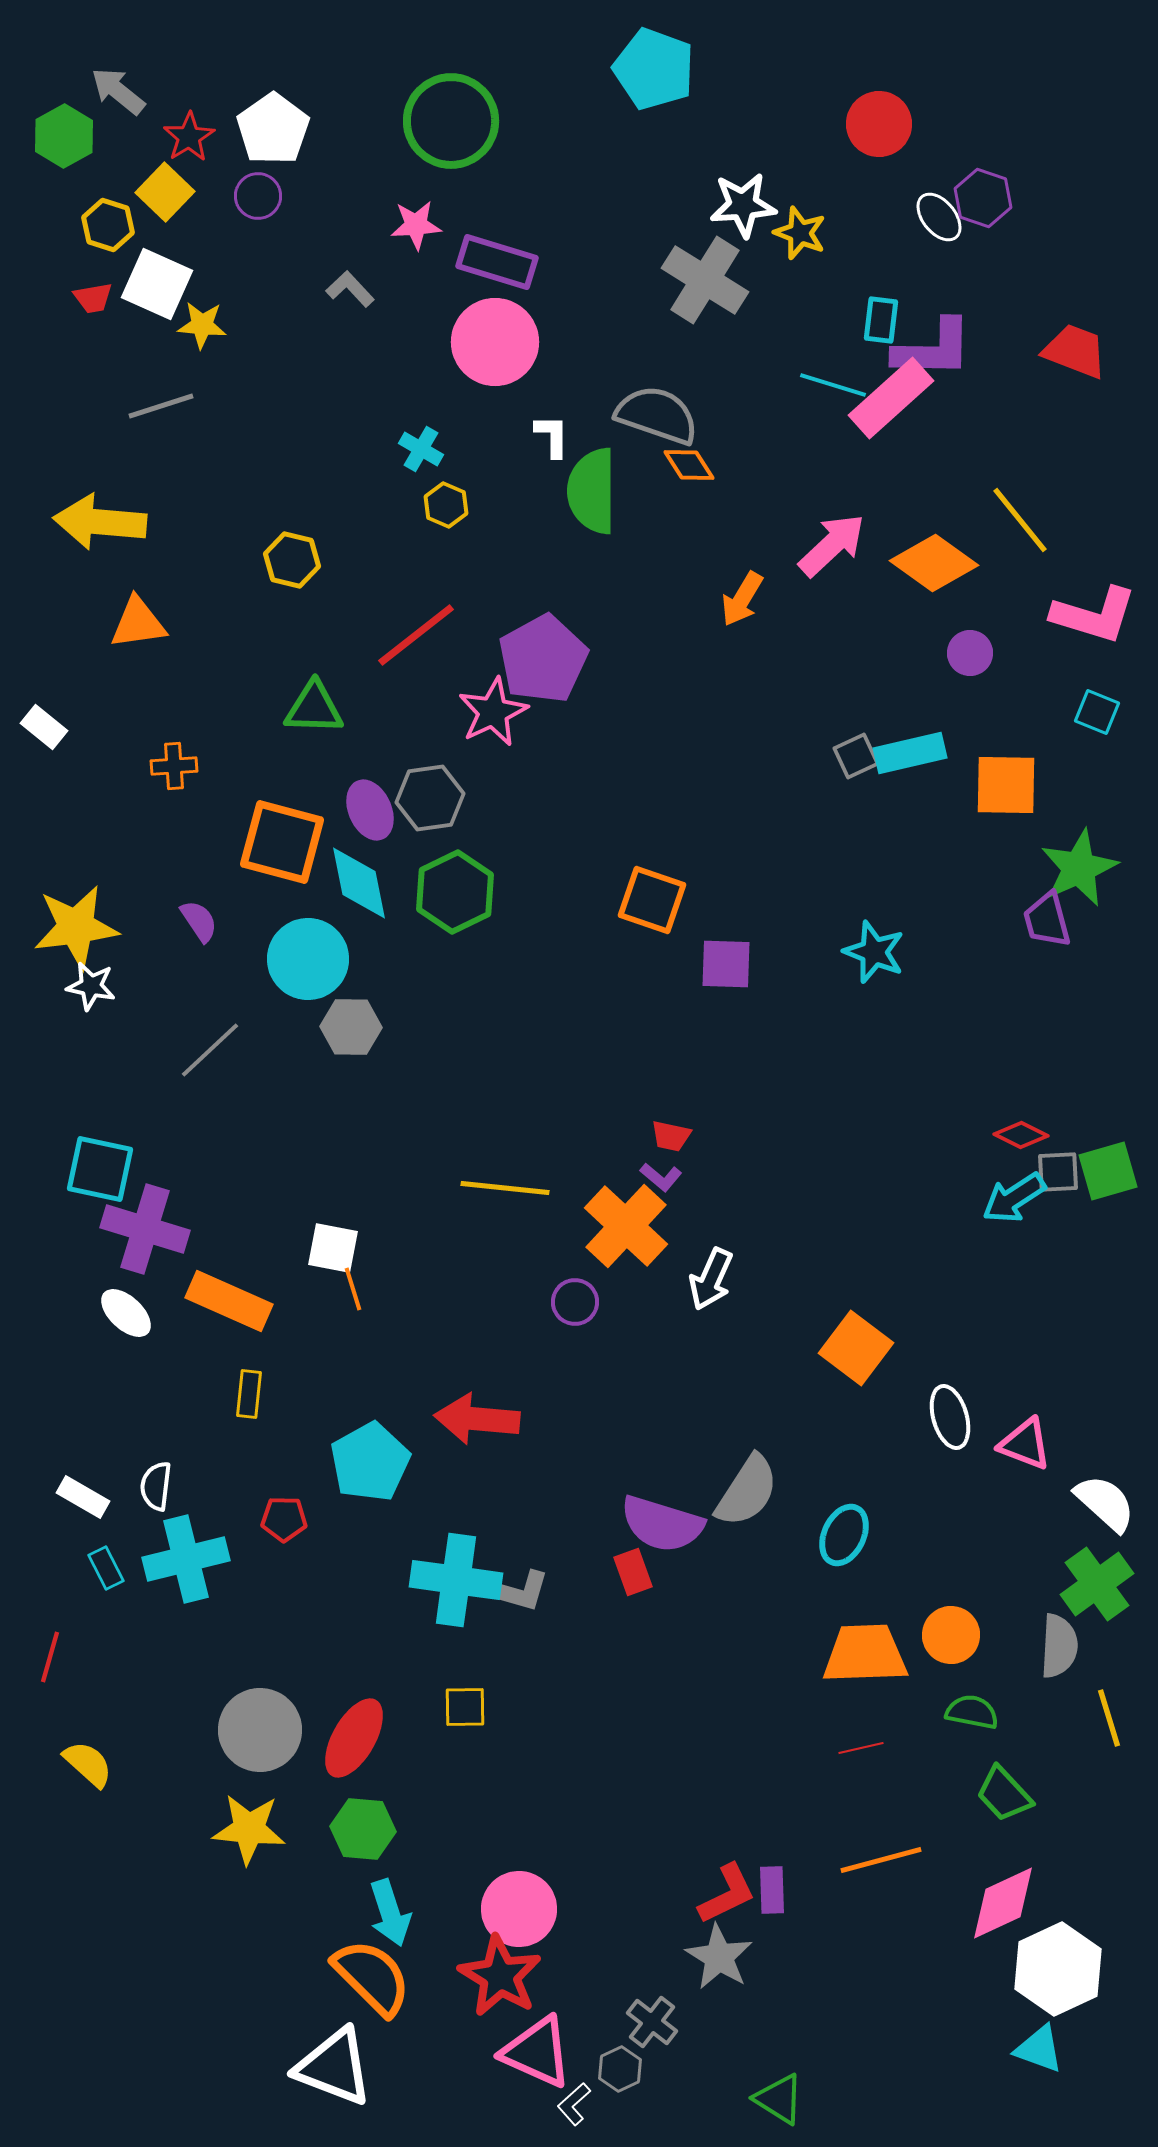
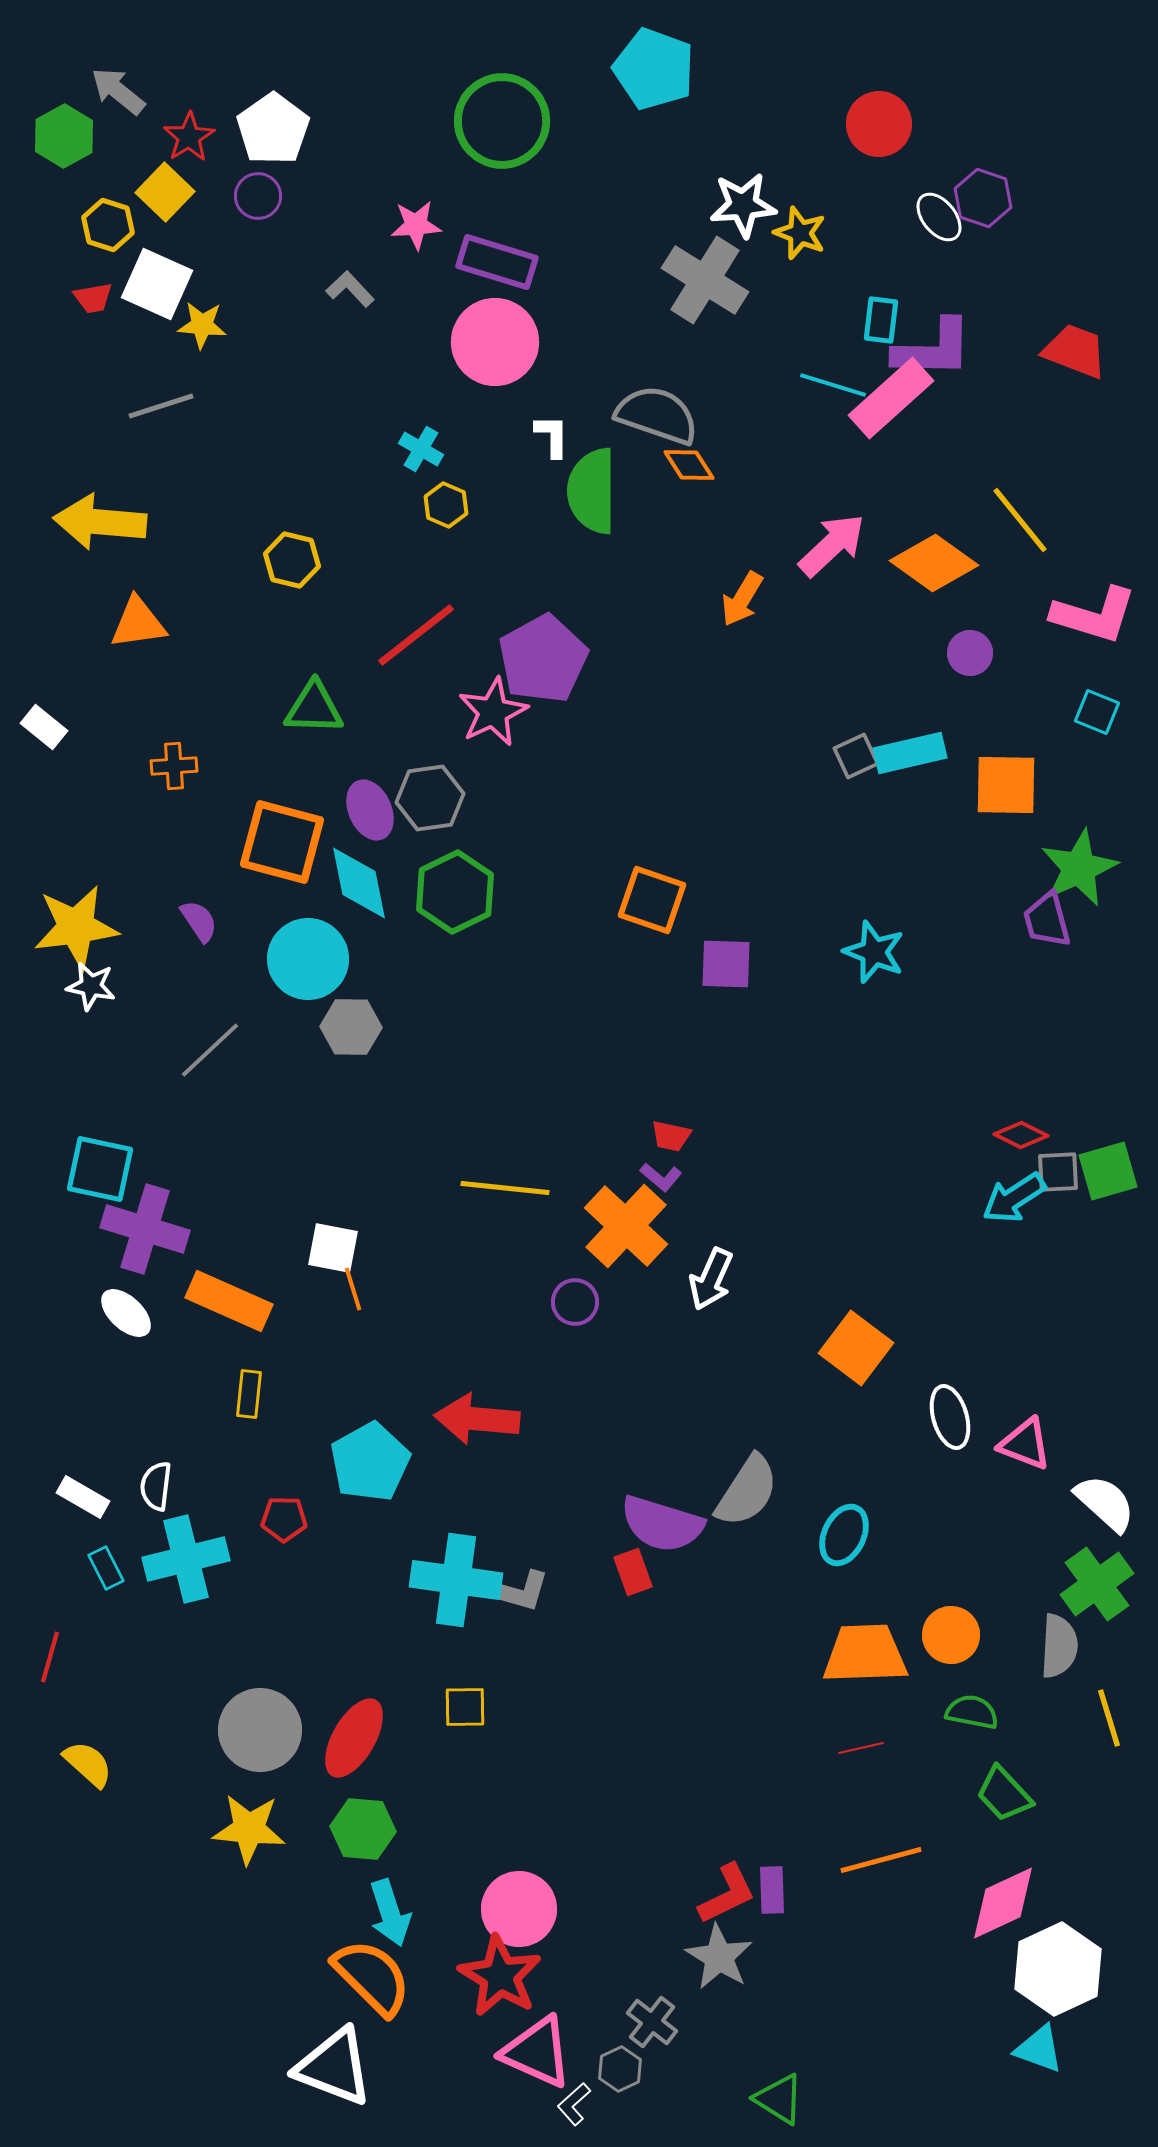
green circle at (451, 121): moved 51 px right
